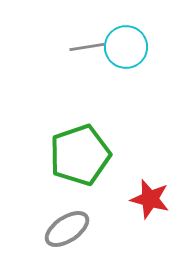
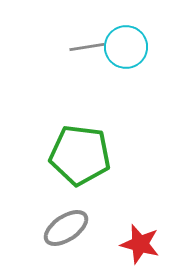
green pentagon: rotated 26 degrees clockwise
red star: moved 10 px left, 45 px down
gray ellipse: moved 1 px left, 1 px up
